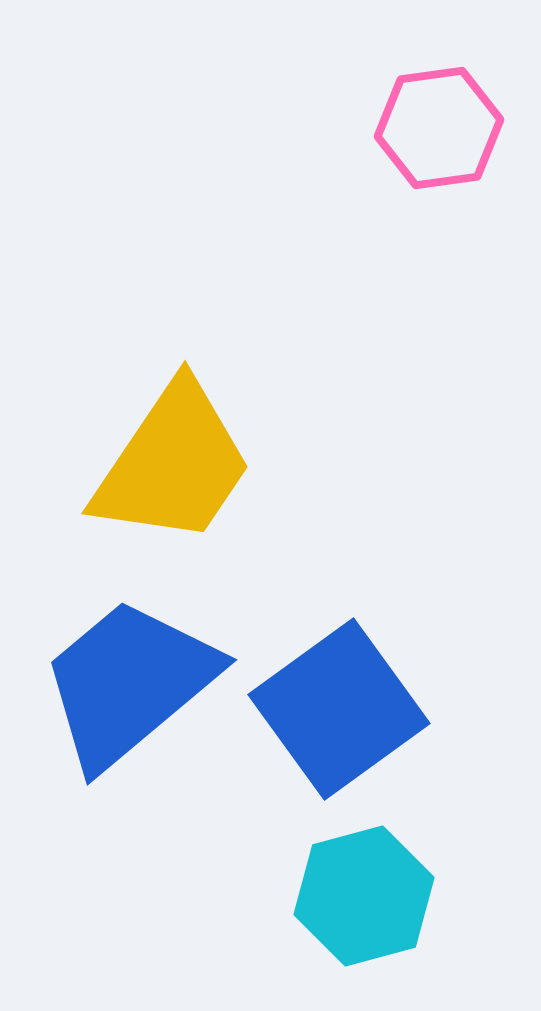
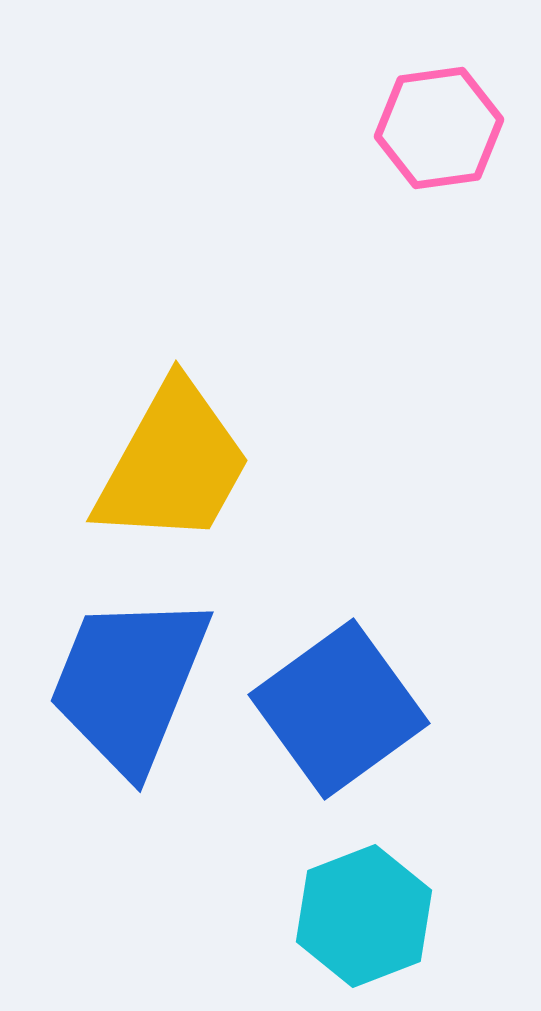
yellow trapezoid: rotated 5 degrees counterclockwise
blue trapezoid: rotated 28 degrees counterclockwise
cyan hexagon: moved 20 px down; rotated 6 degrees counterclockwise
